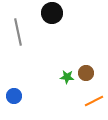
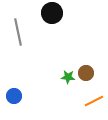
green star: moved 1 px right
